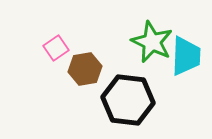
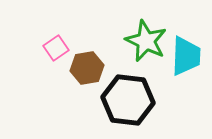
green star: moved 6 px left, 1 px up
brown hexagon: moved 2 px right, 1 px up
